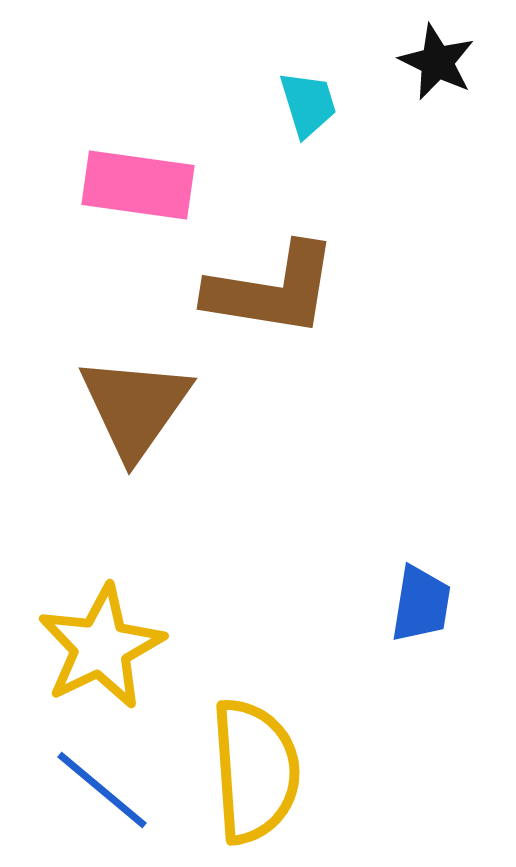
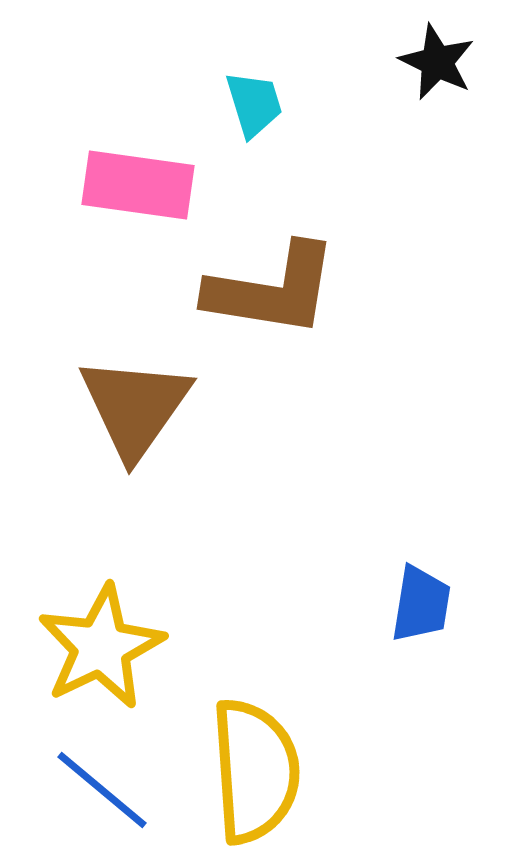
cyan trapezoid: moved 54 px left
